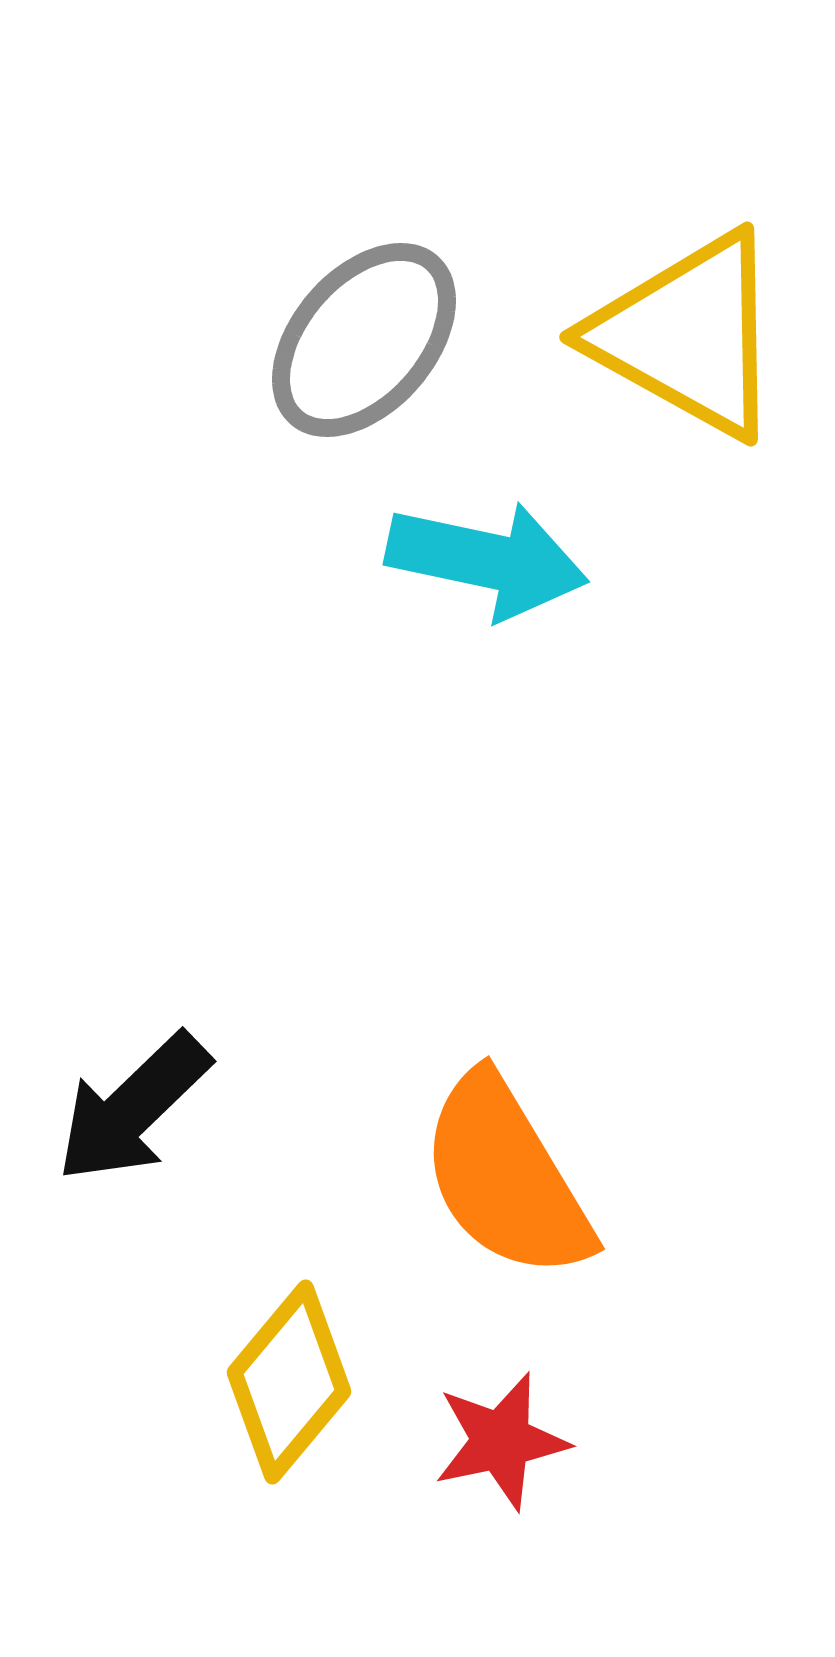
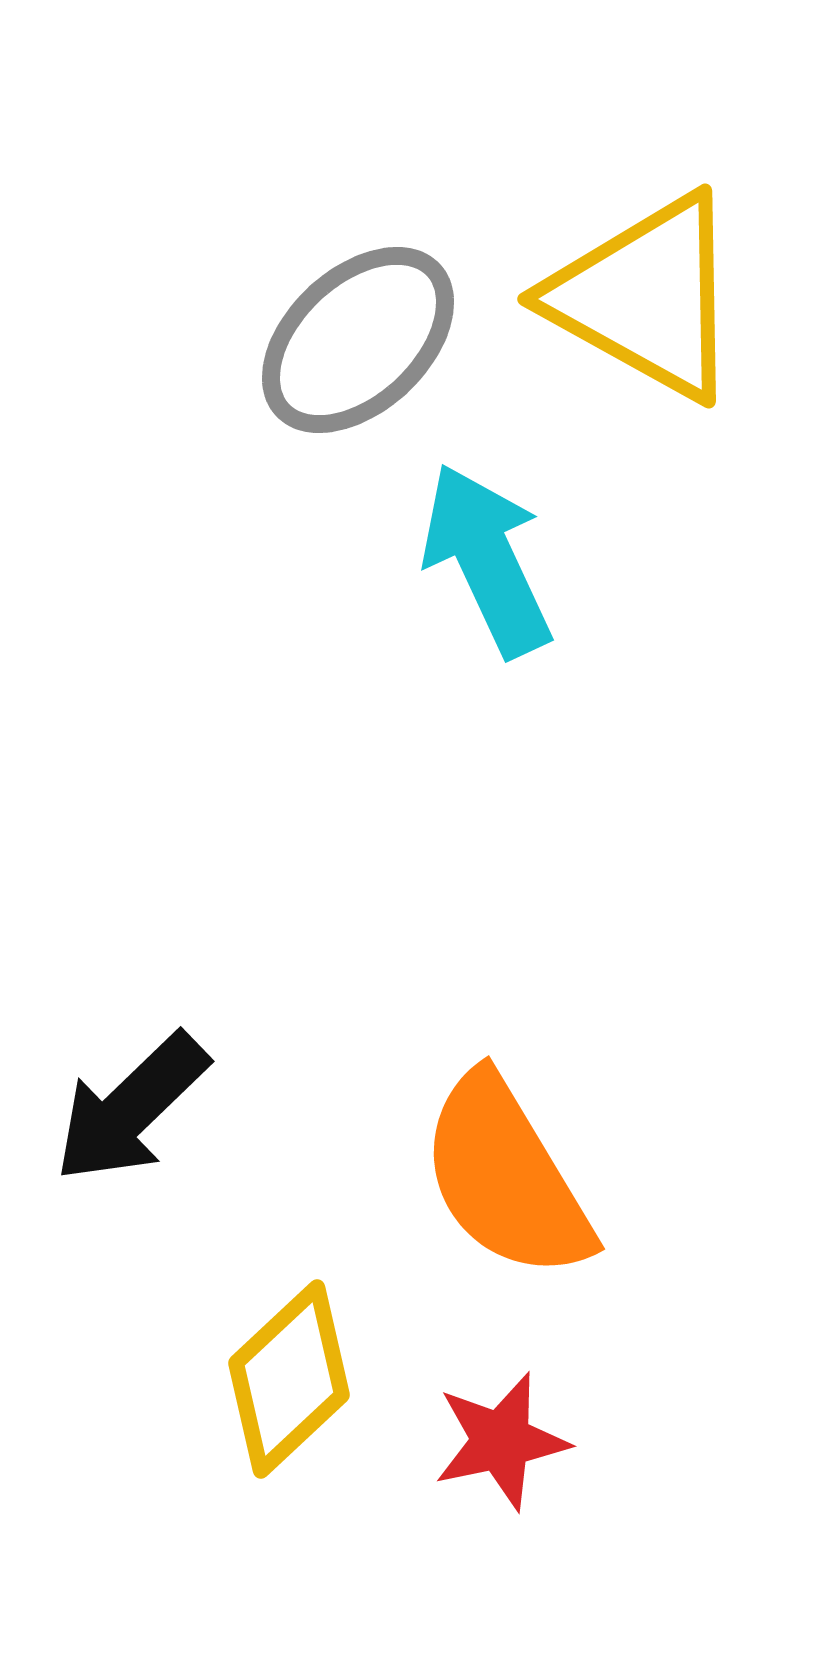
yellow triangle: moved 42 px left, 38 px up
gray ellipse: moved 6 px left; rotated 6 degrees clockwise
cyan arrow: rotated 127 degrees counterclockwise
black arrow: moved 2 px left
yellow diamond: moved 3 px up; rotated 7 degrees clockwise
